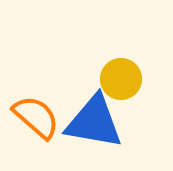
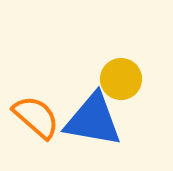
blue triangle: moved 1 px left, 2 px up
